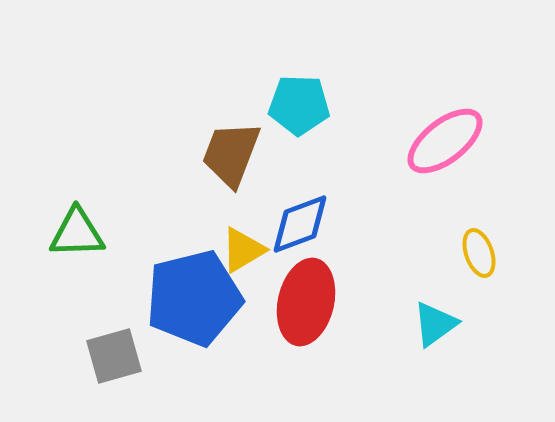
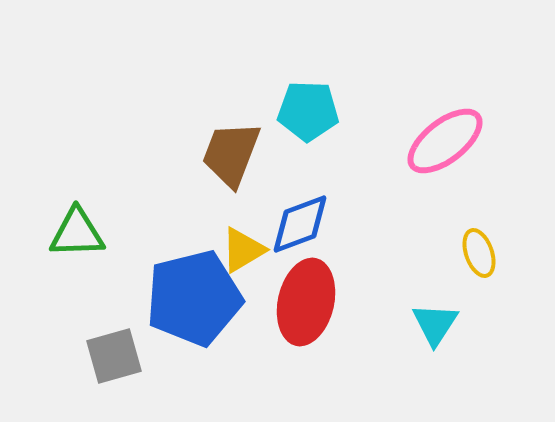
cyan pentagon: moved 9 px right, 6 px down
cyan triangle: rotated 21 degrees counterclockwise
